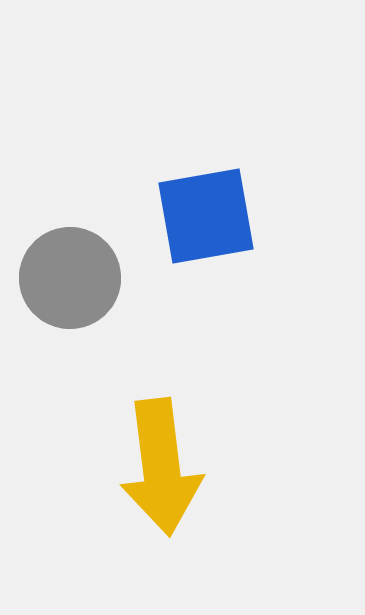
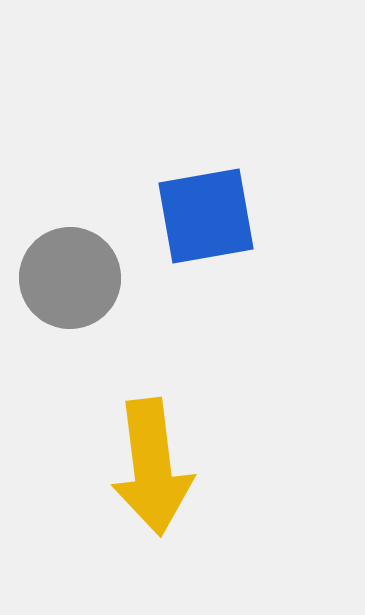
yellow arrow: moved 9 px left
